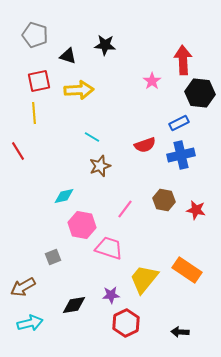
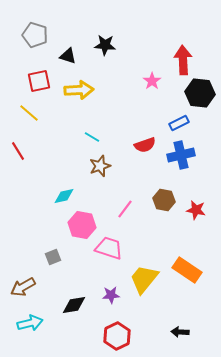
yellow line: moved 5 px left; rotated 45 degrees counterclockwise
red hexagon: moved 9 px left, 13 px down
